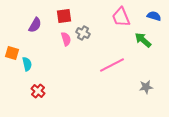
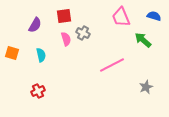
cyan semicircle: moved 14 px right, 9 px up
gray star: rotated 16 degrees counterclockwise
red cross: rotated 24 degrees clockwise
